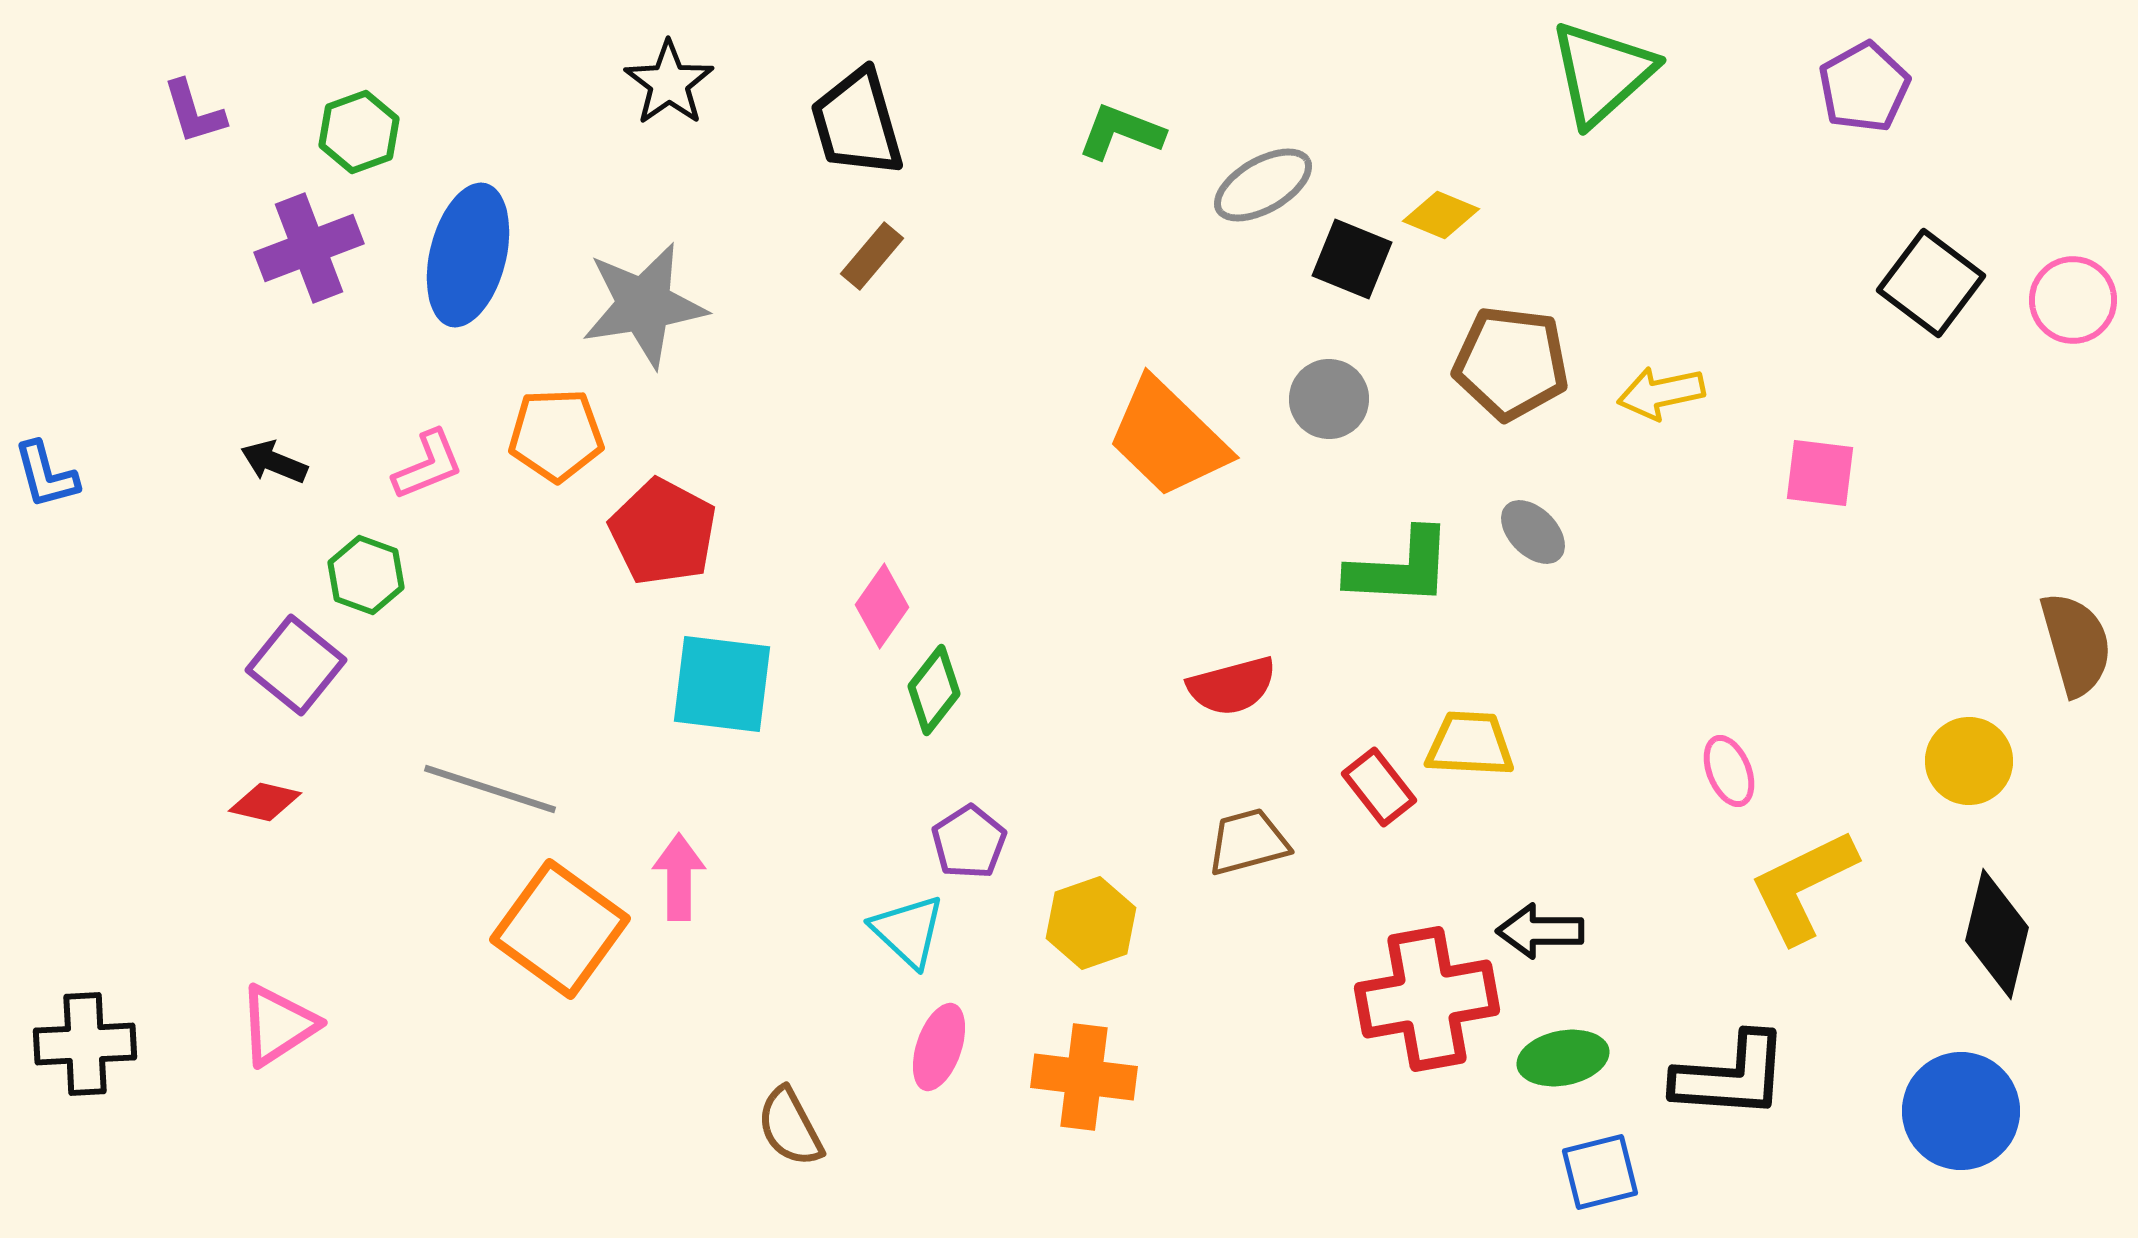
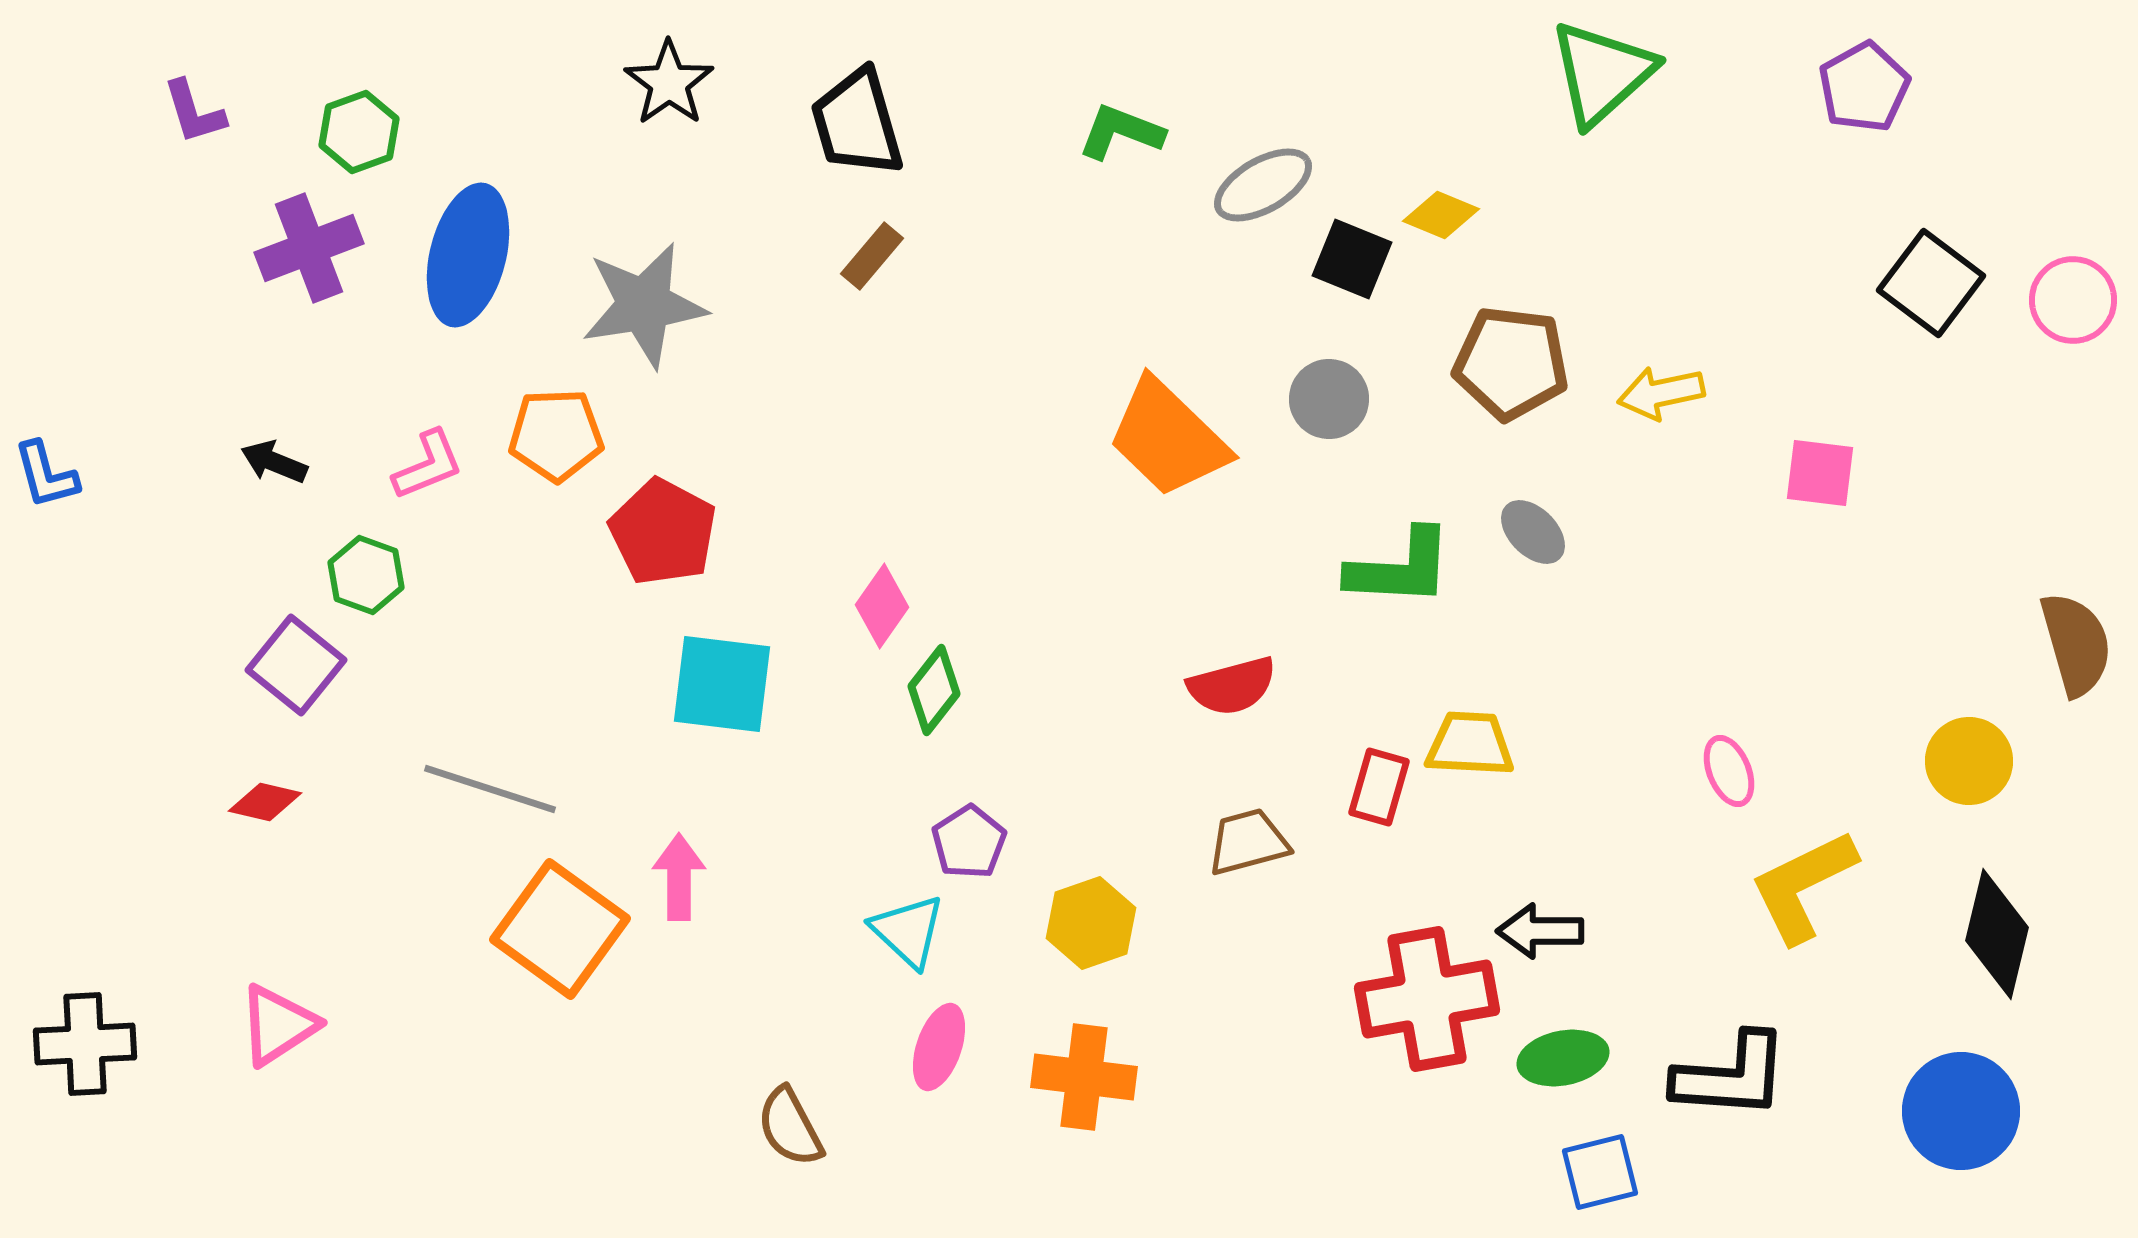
red rectangle at (1379, 787): rotated 54 degrees clockwise
